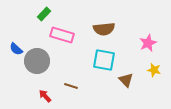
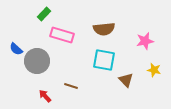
pink star: moved 3 px left, 2 px up; rotated 12 degrees clockwise
